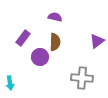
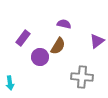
purple semicircle: moved 9 px right, 7 px down
brown semicircle: moved 3 px right, 4 px down; rotated 30 degrees clockwise
gray cross: moved 1 px up
